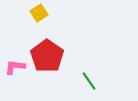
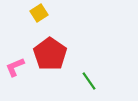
red pentagon: moved 3 px right, 2 px up
pink L-shape: rotated 30 degrees counterclockwise
